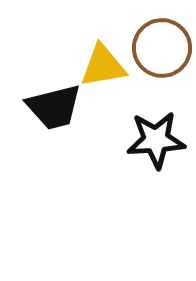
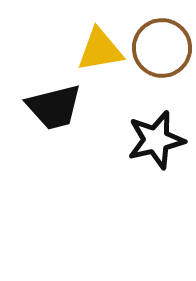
yellow triangle: moved 3 px left, 16 px up
black star: rotated 10 degrees counterclockwise
